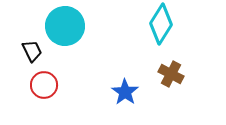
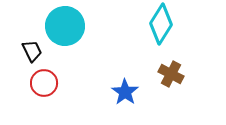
red circle: moved 2 px up
